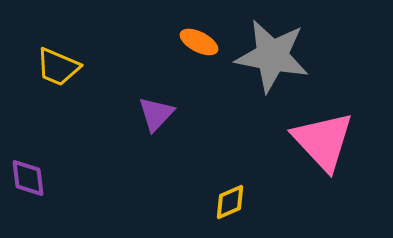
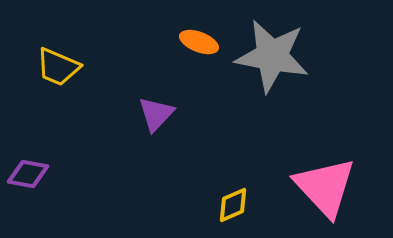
orange ellipse: rotated 6 degrees counterclockwise
pink triangle: moved 2 px right, 46 px down
purple diamond: moved 4 px up; rotated 72 degrees counterclockwise
yellow diamond: moved 3 px right, 3 px down
